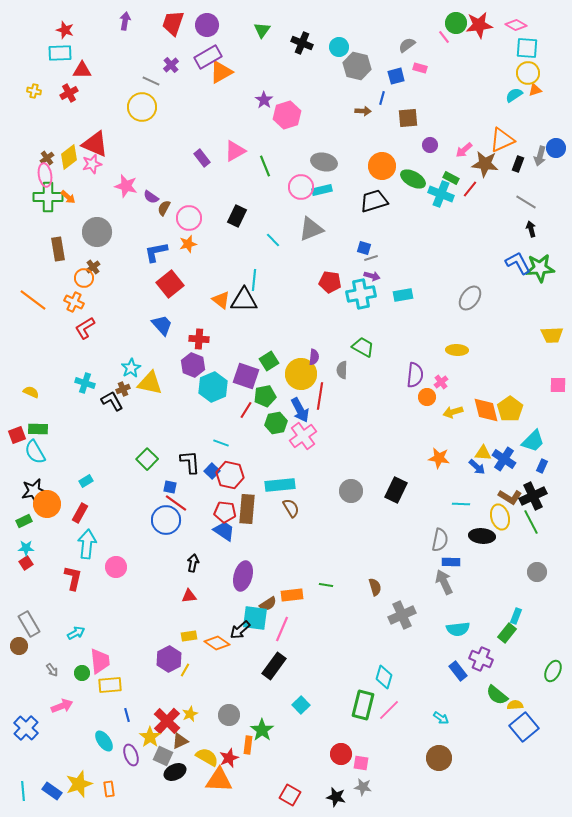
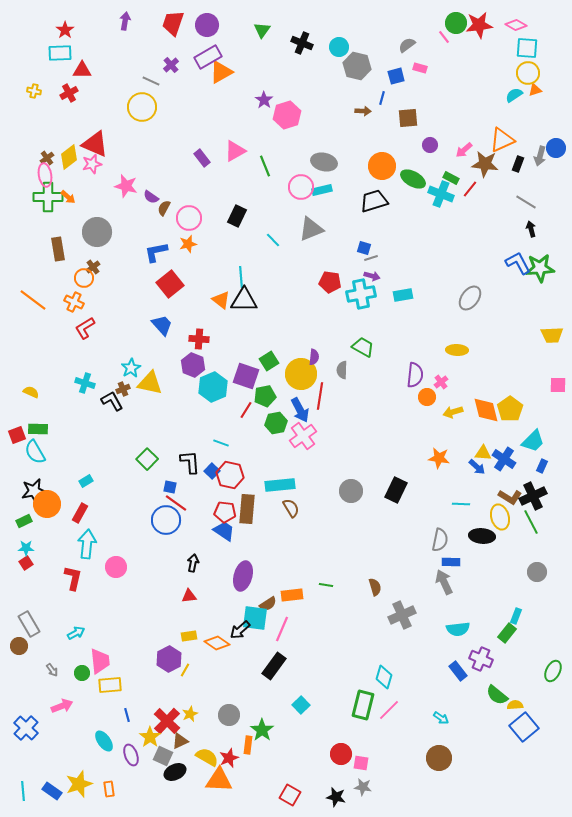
red star at (65, 30): rotated 18 degrees clockwise
cyan line at (254, 280): moved 13 px left, 3 px up; rotated 10 degrees counterclockwise
